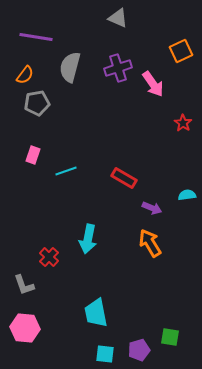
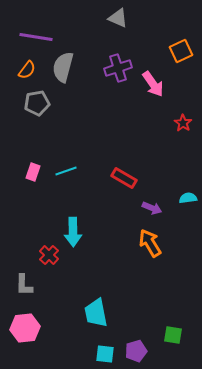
gray semicircle: moved 7 px left
orange semicircle: moved 2 px right, 5 px up
pink rectangle: moved 17 px down
cyan semicircle: moved 1 px right, 3 px down
cyan arrow: moved 15 px left, 7 px up; rotated 12 degrees counterclockwise
red cross: moved 2 px up
gray L-shape: rotated 20 degrees clockwise
pink hexagon: rotated 12 degrees counterclockwise
green square: moved 3 px right, 2 px up
purple pentagon: moved 3 px left, 1 px down
